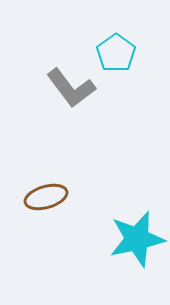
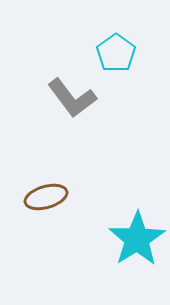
gray L-shape: moved 1 px right, 10 px down
cyan star: rotated 20 degrees counterclockwise
